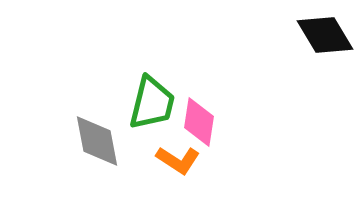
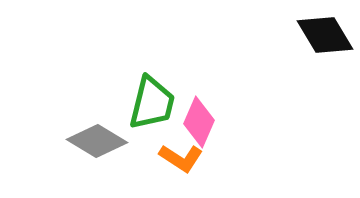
pink diamond: rotated 15 degrees clockwise
gray diamond: rotated 48 degrees counterclockwise
orange L-shape: moved 3 px right, 2 px up
